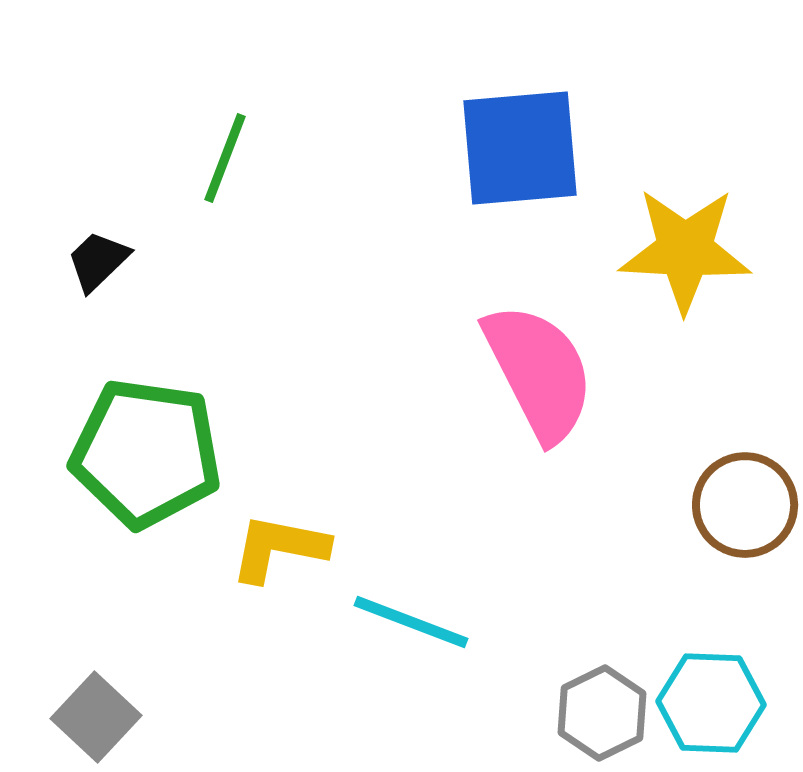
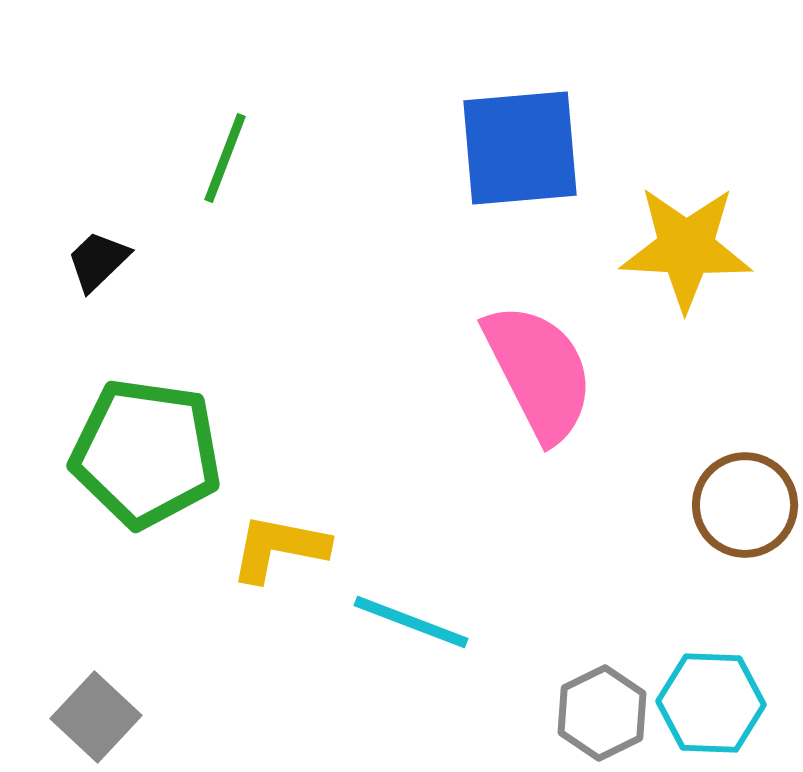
yellow star: moved 1 px right, 2 px up
